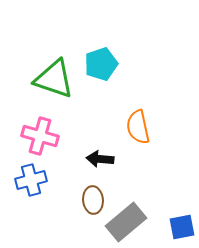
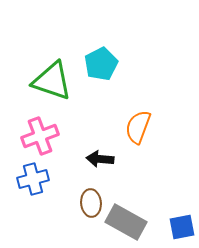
cyan pentagon: rotated 8 degrees counterclockwise
green triangle: moved 2 px left, 2 px down
orange semicircle: rotated 32 degrees clockwise
pink cross: rotated 36 degrees counterclockwise
blue cross: moved 2 px right, 1 px up
brown ellipse: moved 2 px left, 3 px down
gray rectangle: rotated 69 degrees clockwise
